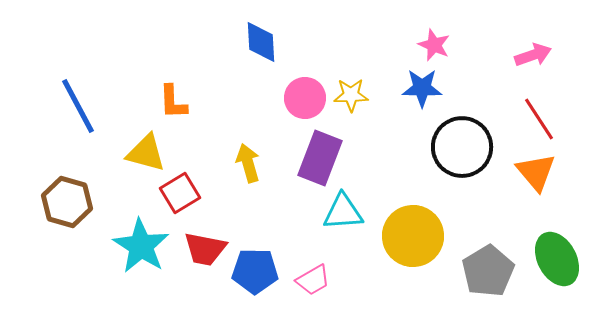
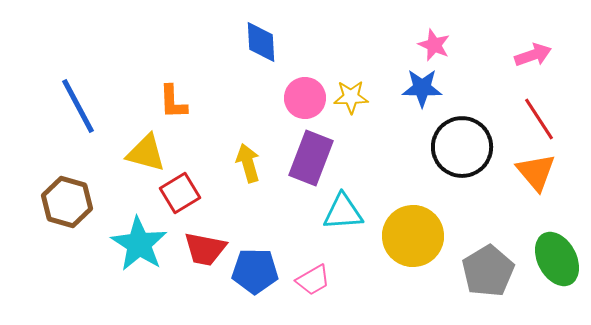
yellow star: moved 2 px down
purple rectangle: moved 9 px left
cyan star: moved 2 px left, 2 px up
